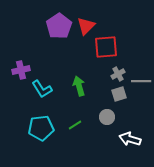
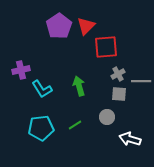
gray square: rotated 21 degrees clockwise
